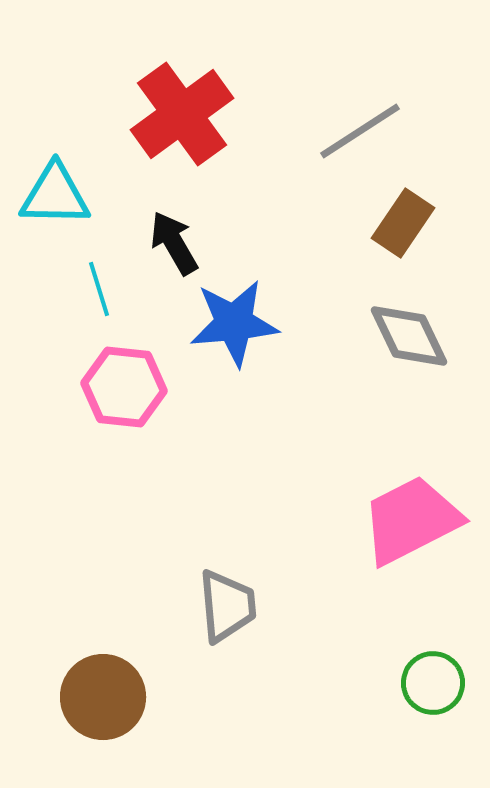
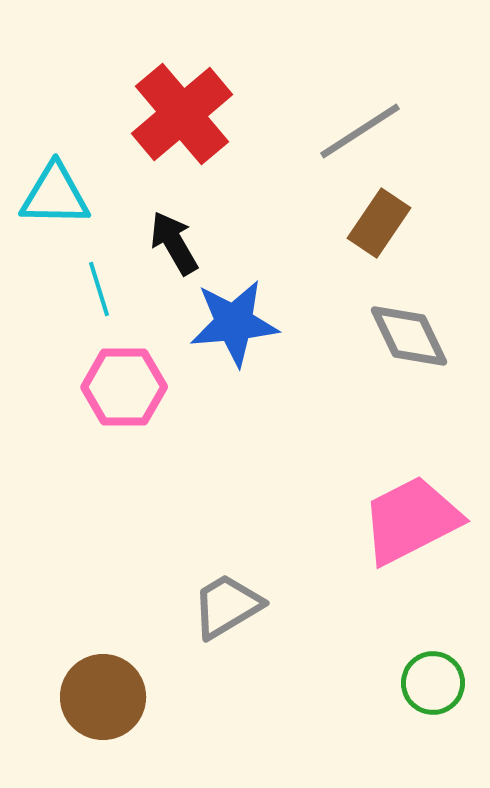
red cross: rotated 4 degrees counterclockwise
brown rectangle: moved 24 px left
pink hexagon: rotated 6 degrees counterclockwise
gray trapezoid: rotated 116 degrees counterclockwise
